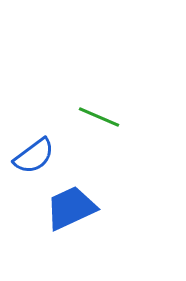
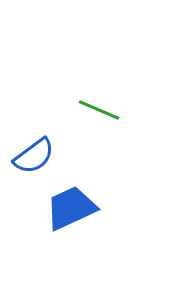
green line: moved 7 px up
